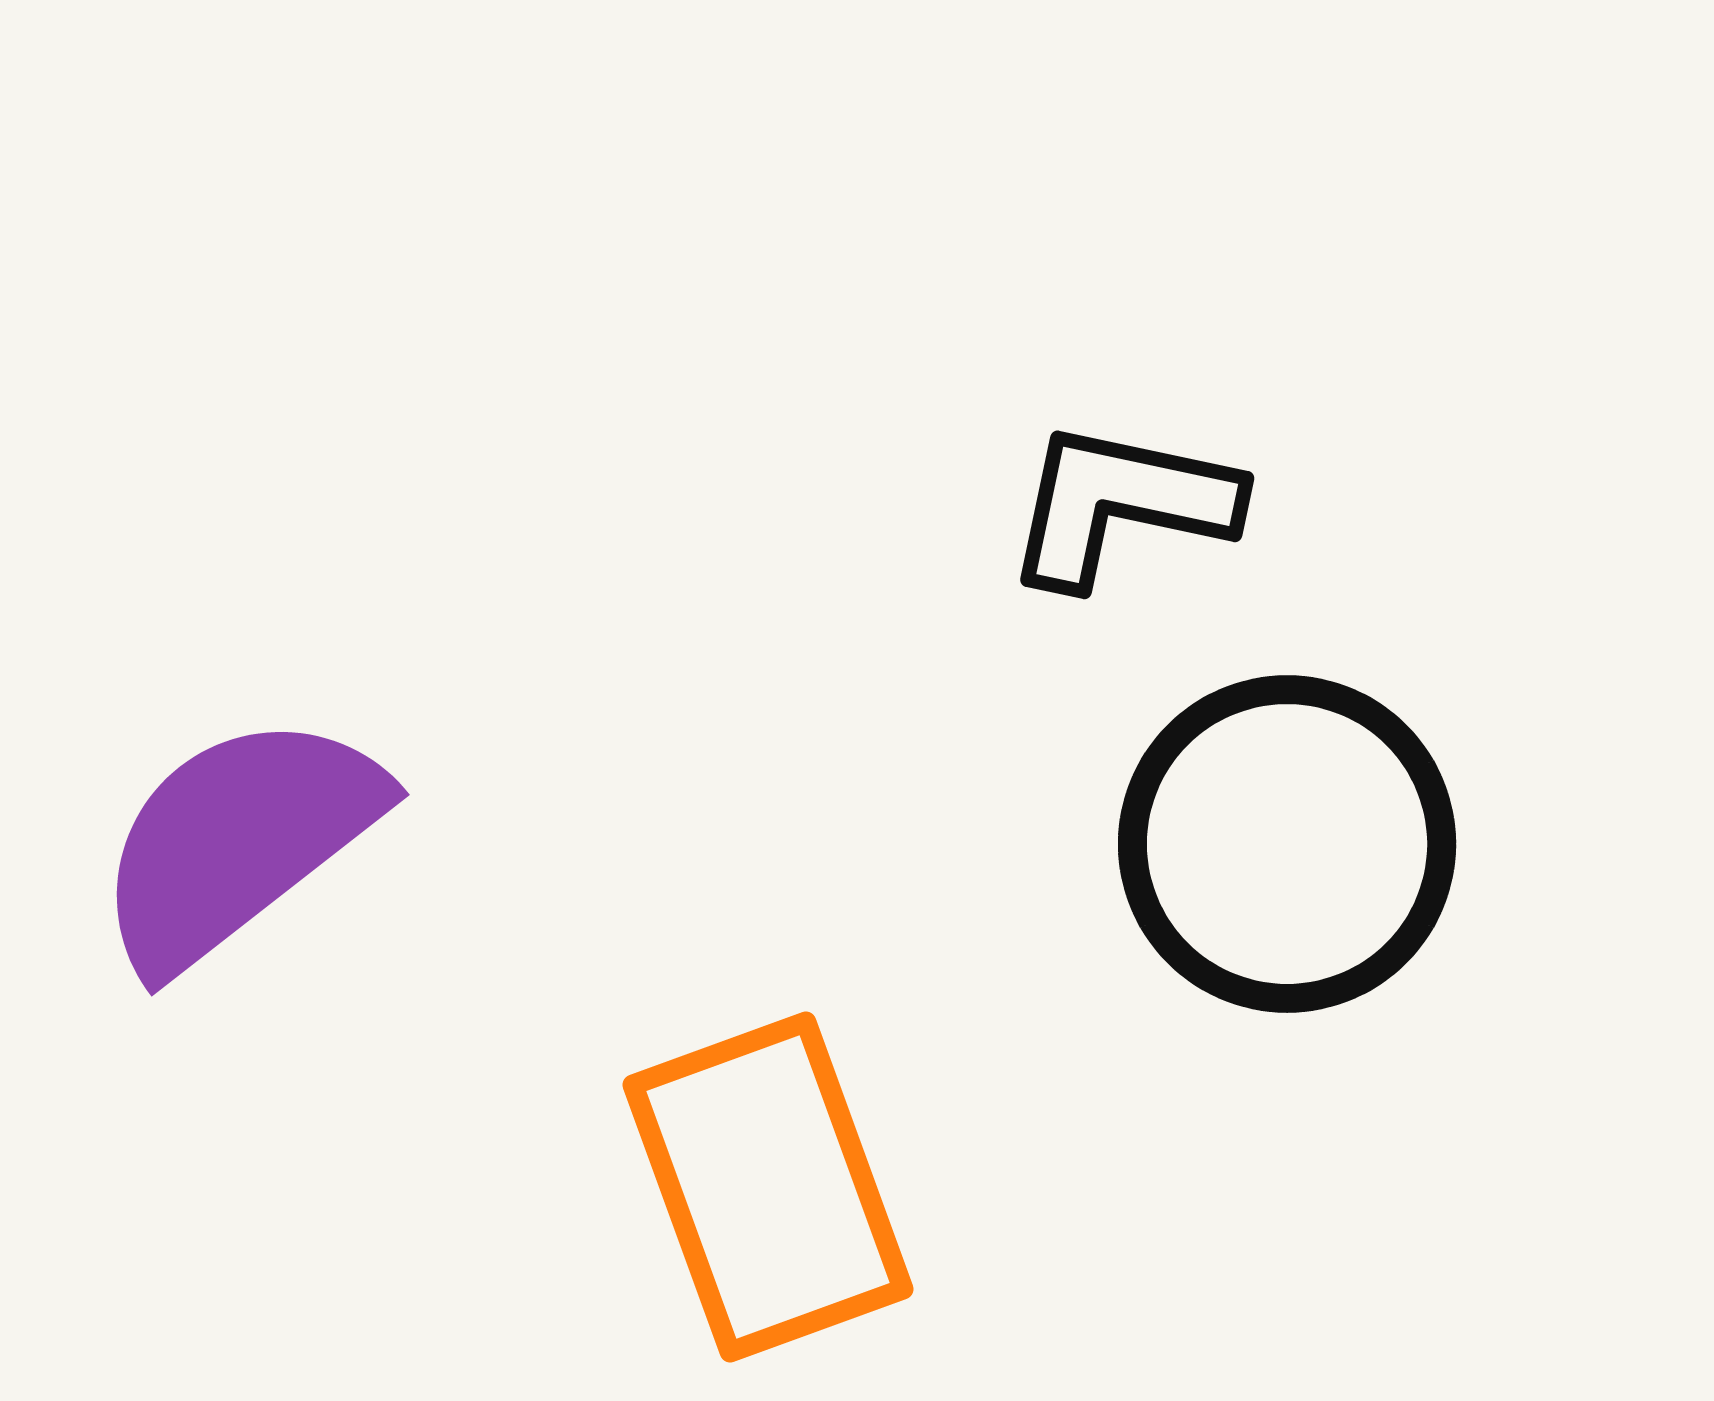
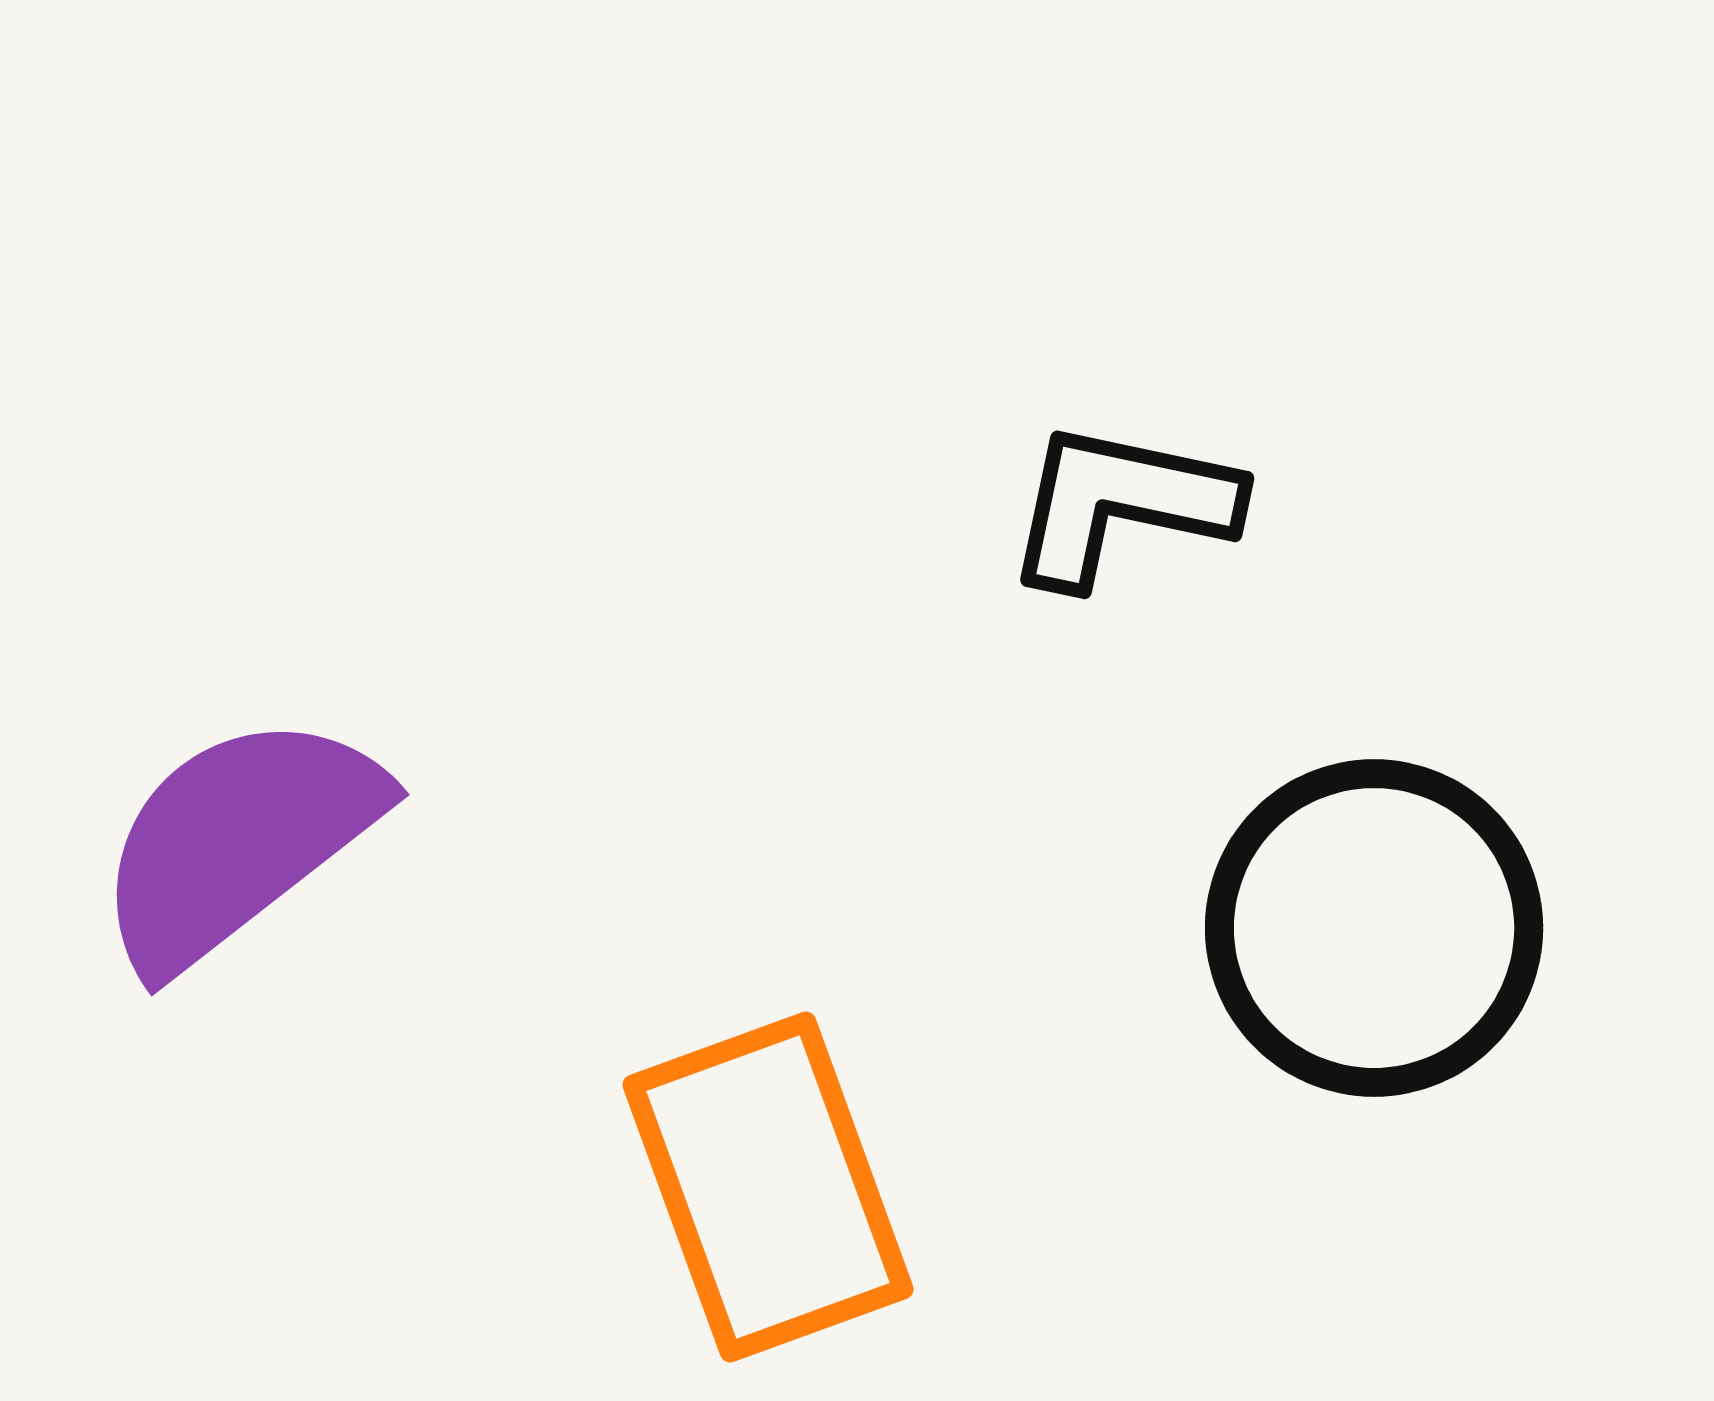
black circle: moved 87 px right, 84 px down
